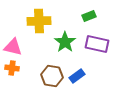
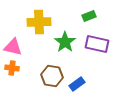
yellow cross: moved 1 px down
blue rectangle: moved 8 px down
